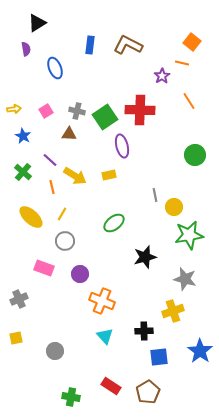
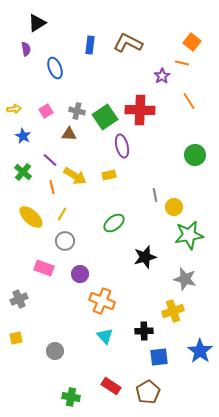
brown L-shape at (128, 45): moved 2 px up
